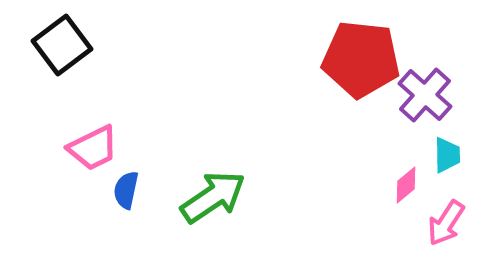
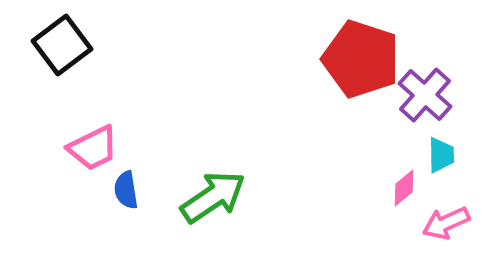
red pentagon: rotated 12 degrees clockwise
cyan trapezoid: moved 6 px left
pink diamond: moved 2 px left, 3 px down
blue semicircle: rotated 21 degrees counterclockwise
pink arrow: rotated 33 degrees clockwise
